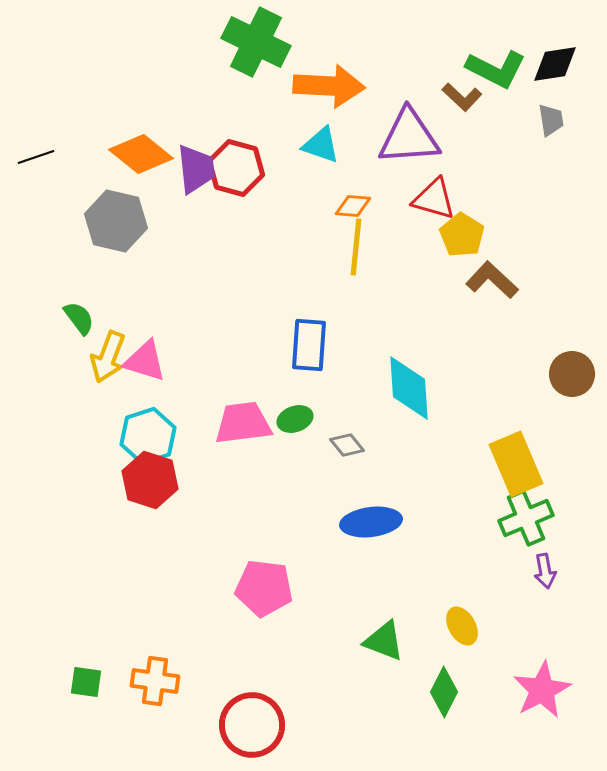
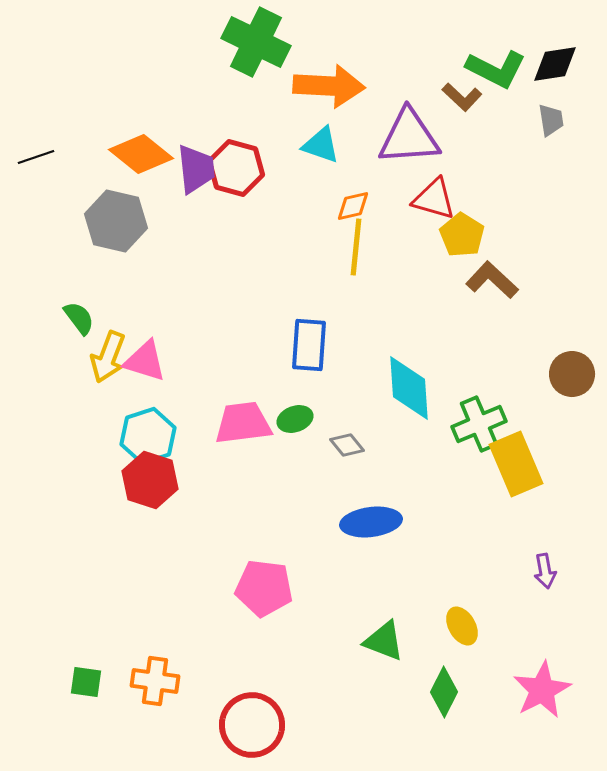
orange diamond at (353, 206): rotated 18 degrees counterclockwise
green cross at (526, 518): moved 47 px left, 94 px up
